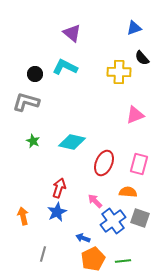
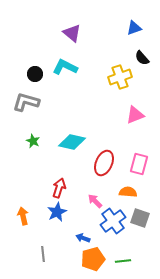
yellow cross: moved 1 px right, 5 px down; rotated 20 degrees counterclockwise
gray line: rotated 21 degrees counterclockwise
orange pentagon: rotated 10 degrees clockwise
